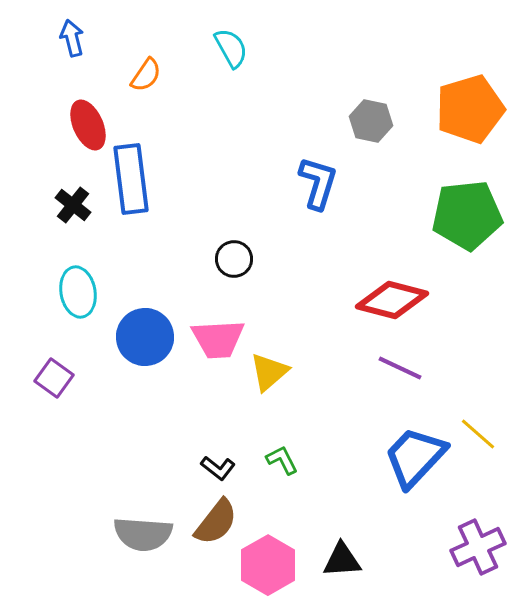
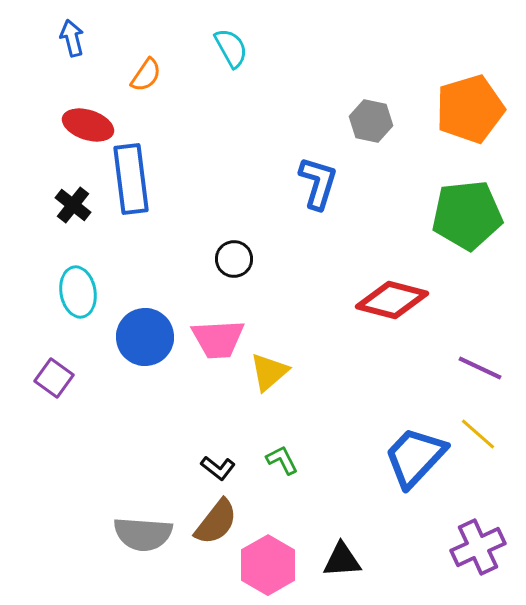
red ellipse: rotated 48 degrees counterclockwise
purple line: moved 80 px right
